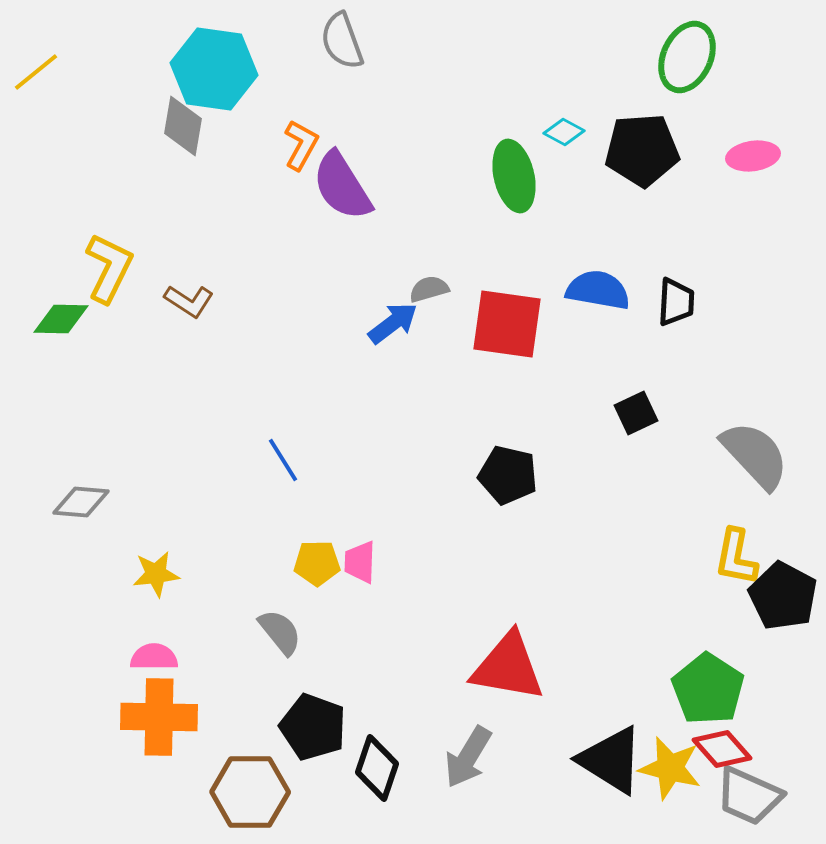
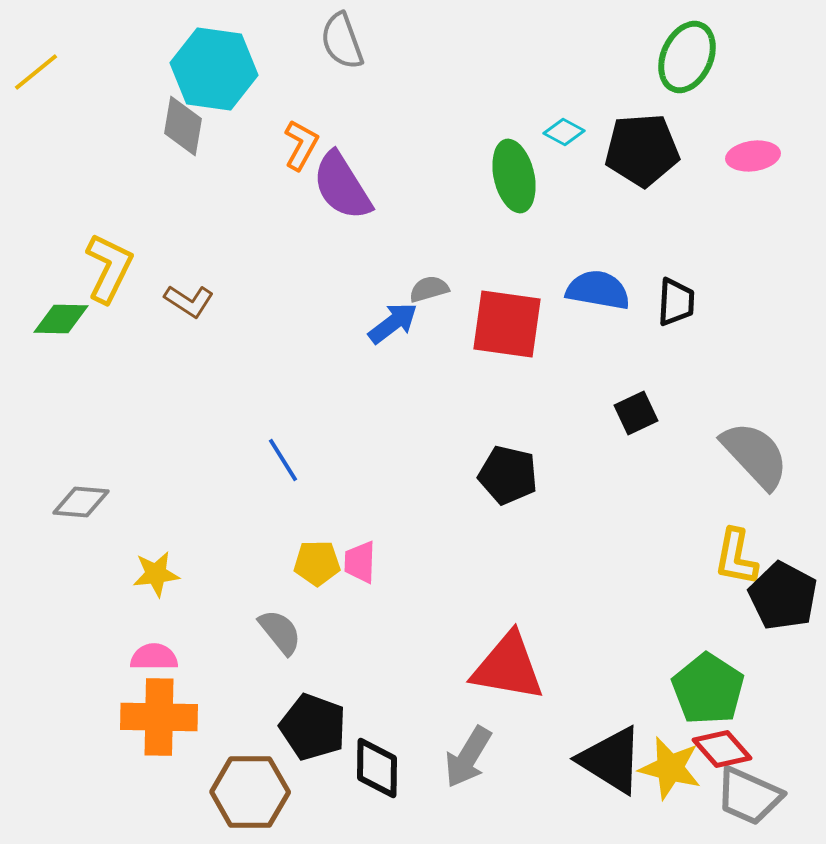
black diamond at (377, 768): rotated 18 degrees counterclockwise
